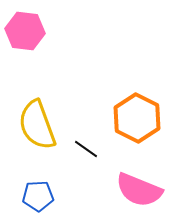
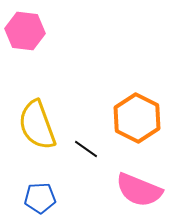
blue pentagon: moved 2 px right, 2 px down
